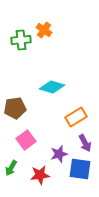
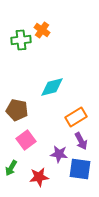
orange cross: moved 2 px left
cyan diamond: rotated 30 degrees counterclockwise
brown pentagon: moved 2 px right, 2 px down; rotated 20 degrees clockwise
purple arrow: moved 4 px left, 2 px up
purple star: rotated 24 degrees clockwise
red star: moved 1 px left, 2 px down
